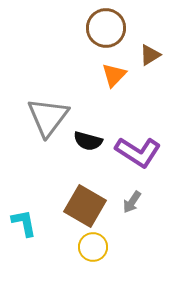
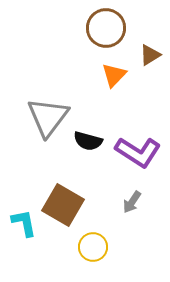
brown square: moved 22 px left, 1 px up
